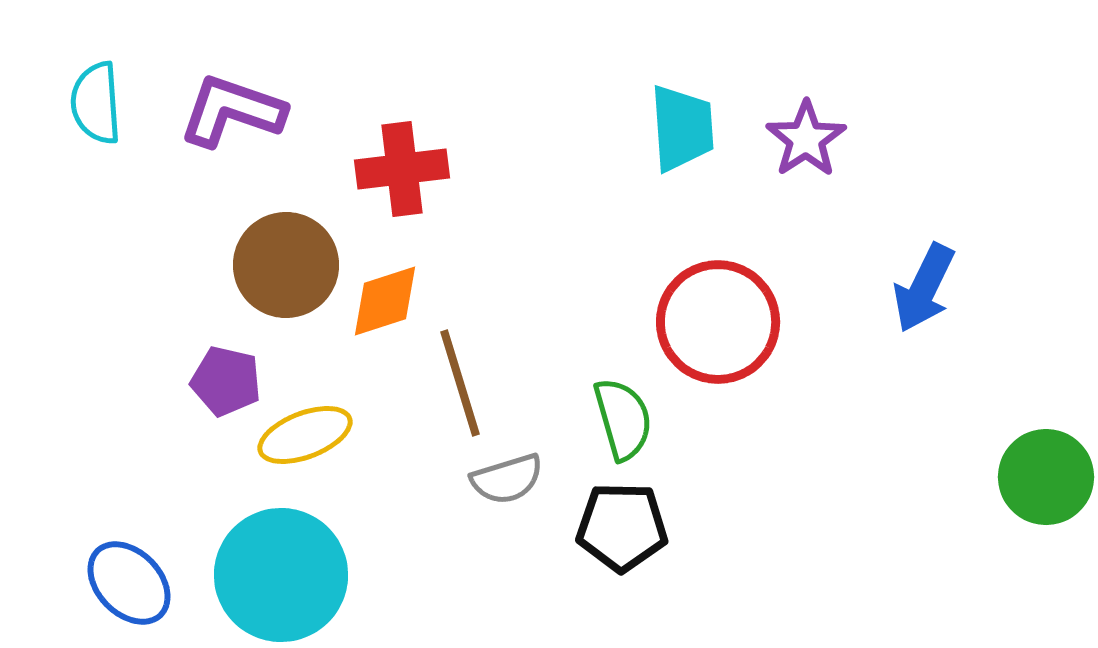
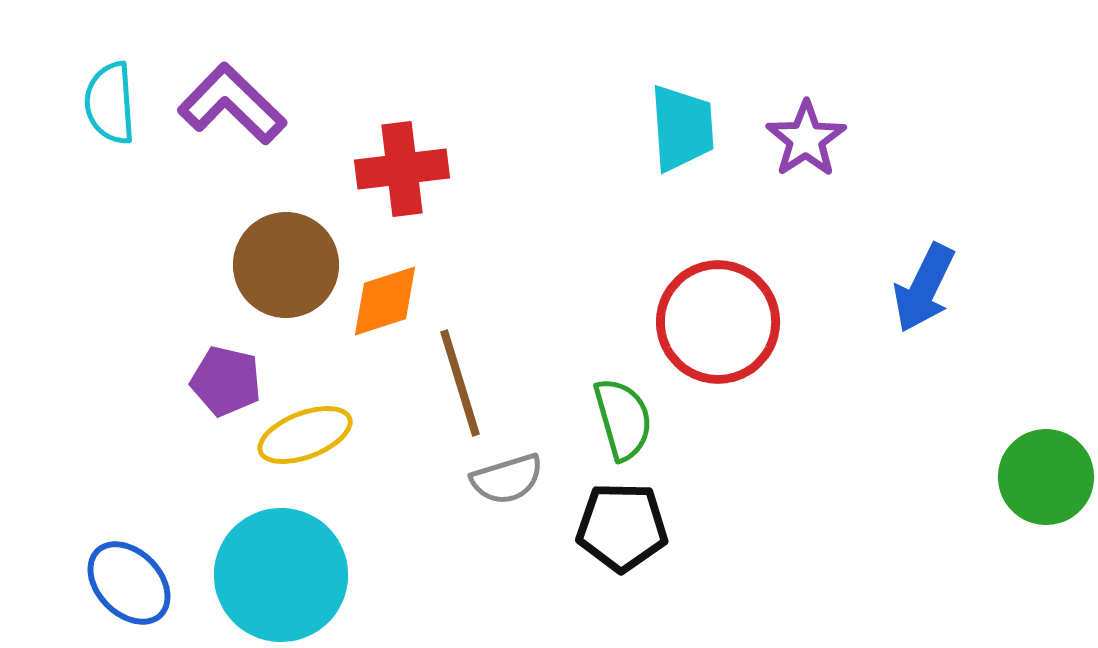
cyan semicircle: moved 14 px right
purple L-shape: moved 7 px up; rotated 25 degrees clockwise
